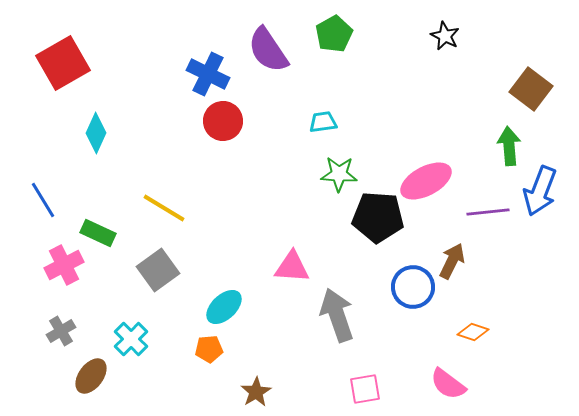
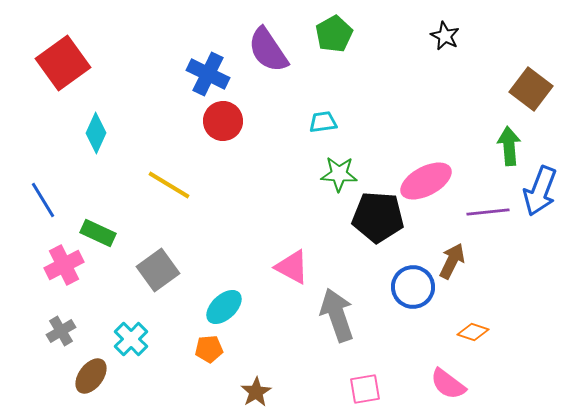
red square: rotated 6 degrees counterclockwise
yellow line: moved 5 px right, 23 px up
pink triangle: rotated 24 degrees clockwise
